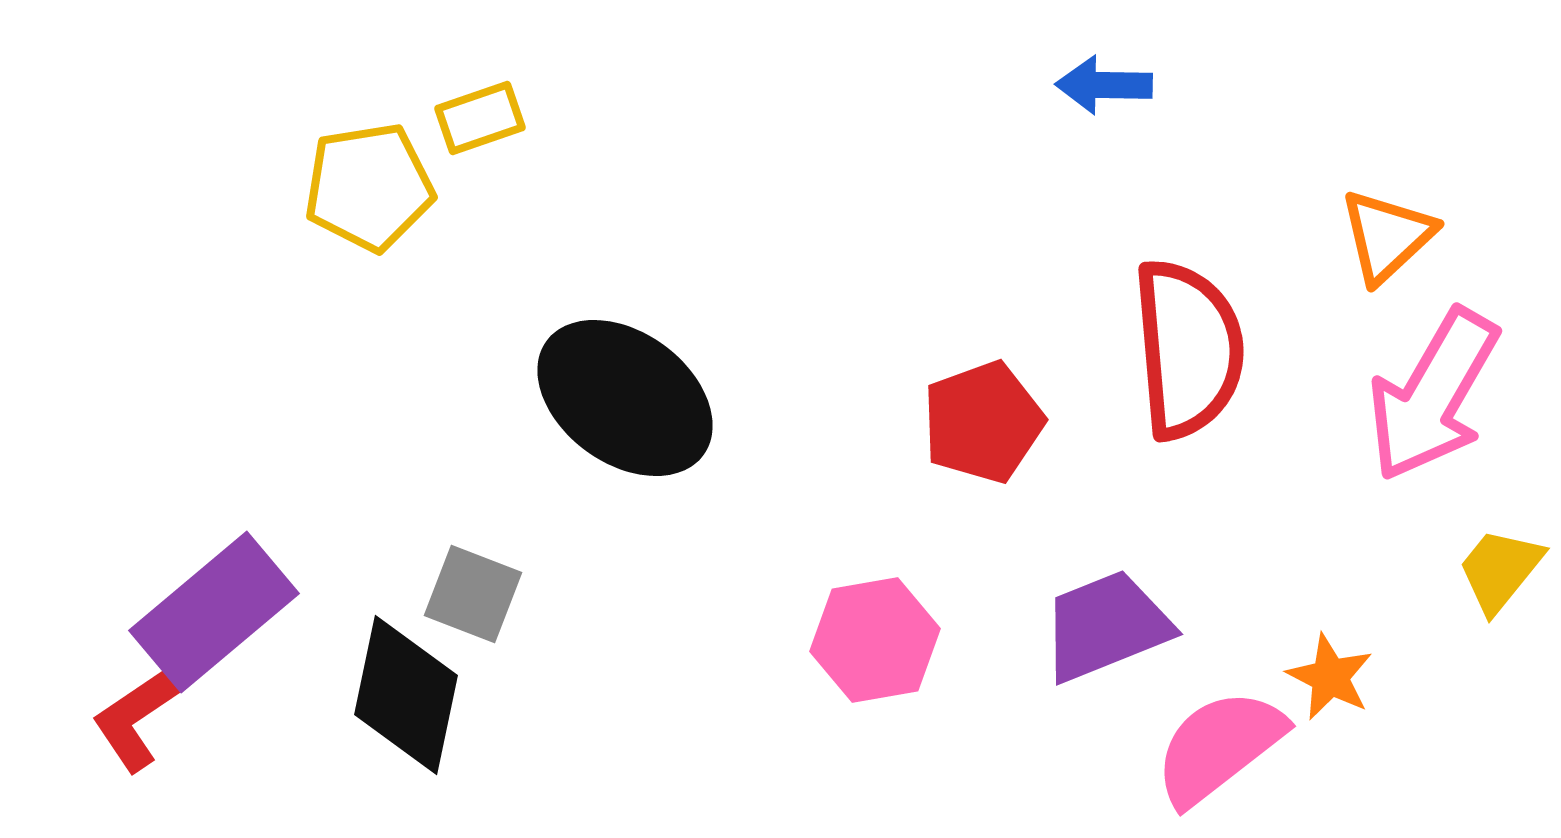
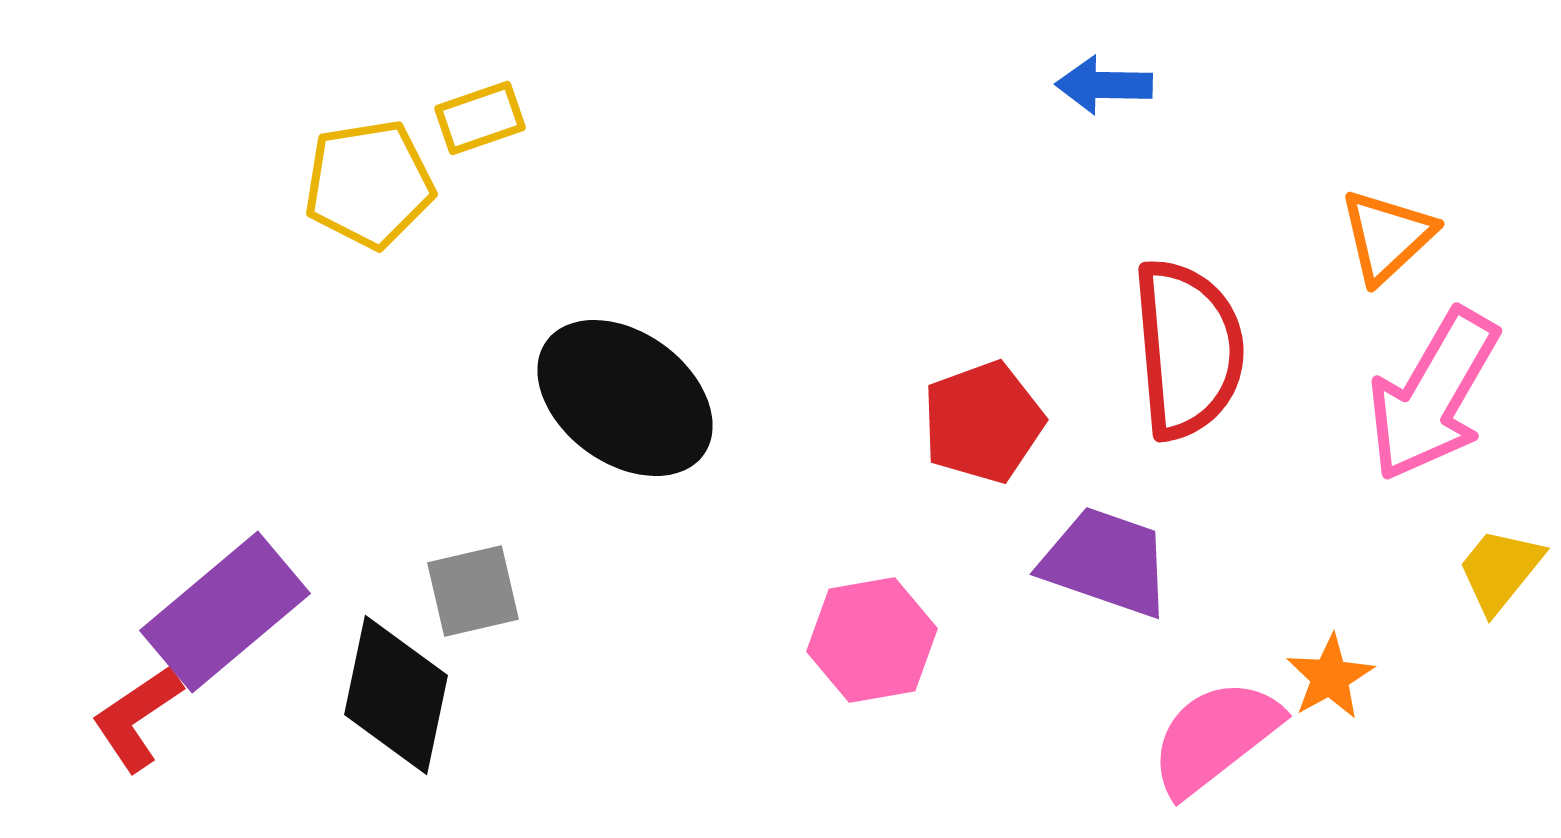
yellow pentagon: moved 3 px up
gray square: moved 3 px up; rotated 34 degrees counterclockwise
purple rectangle: moved 11 px right
purple trapezoid: moved 64 px up; rotated 41 degrees clockwise
pink hexagon: moved 3 px left
orange star: rotated 16 degrees clockwise
black diamond: moved 10 px left
pink semicircle: moved 4 px left, 10 px up
